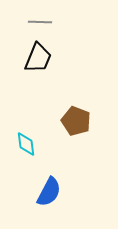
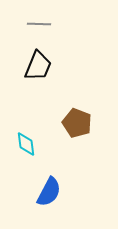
gray line: moved 1 px left, 2 px down
black trapezoid: moved 8 px down
brown pentagon: moved 1 px right, 2 px down
